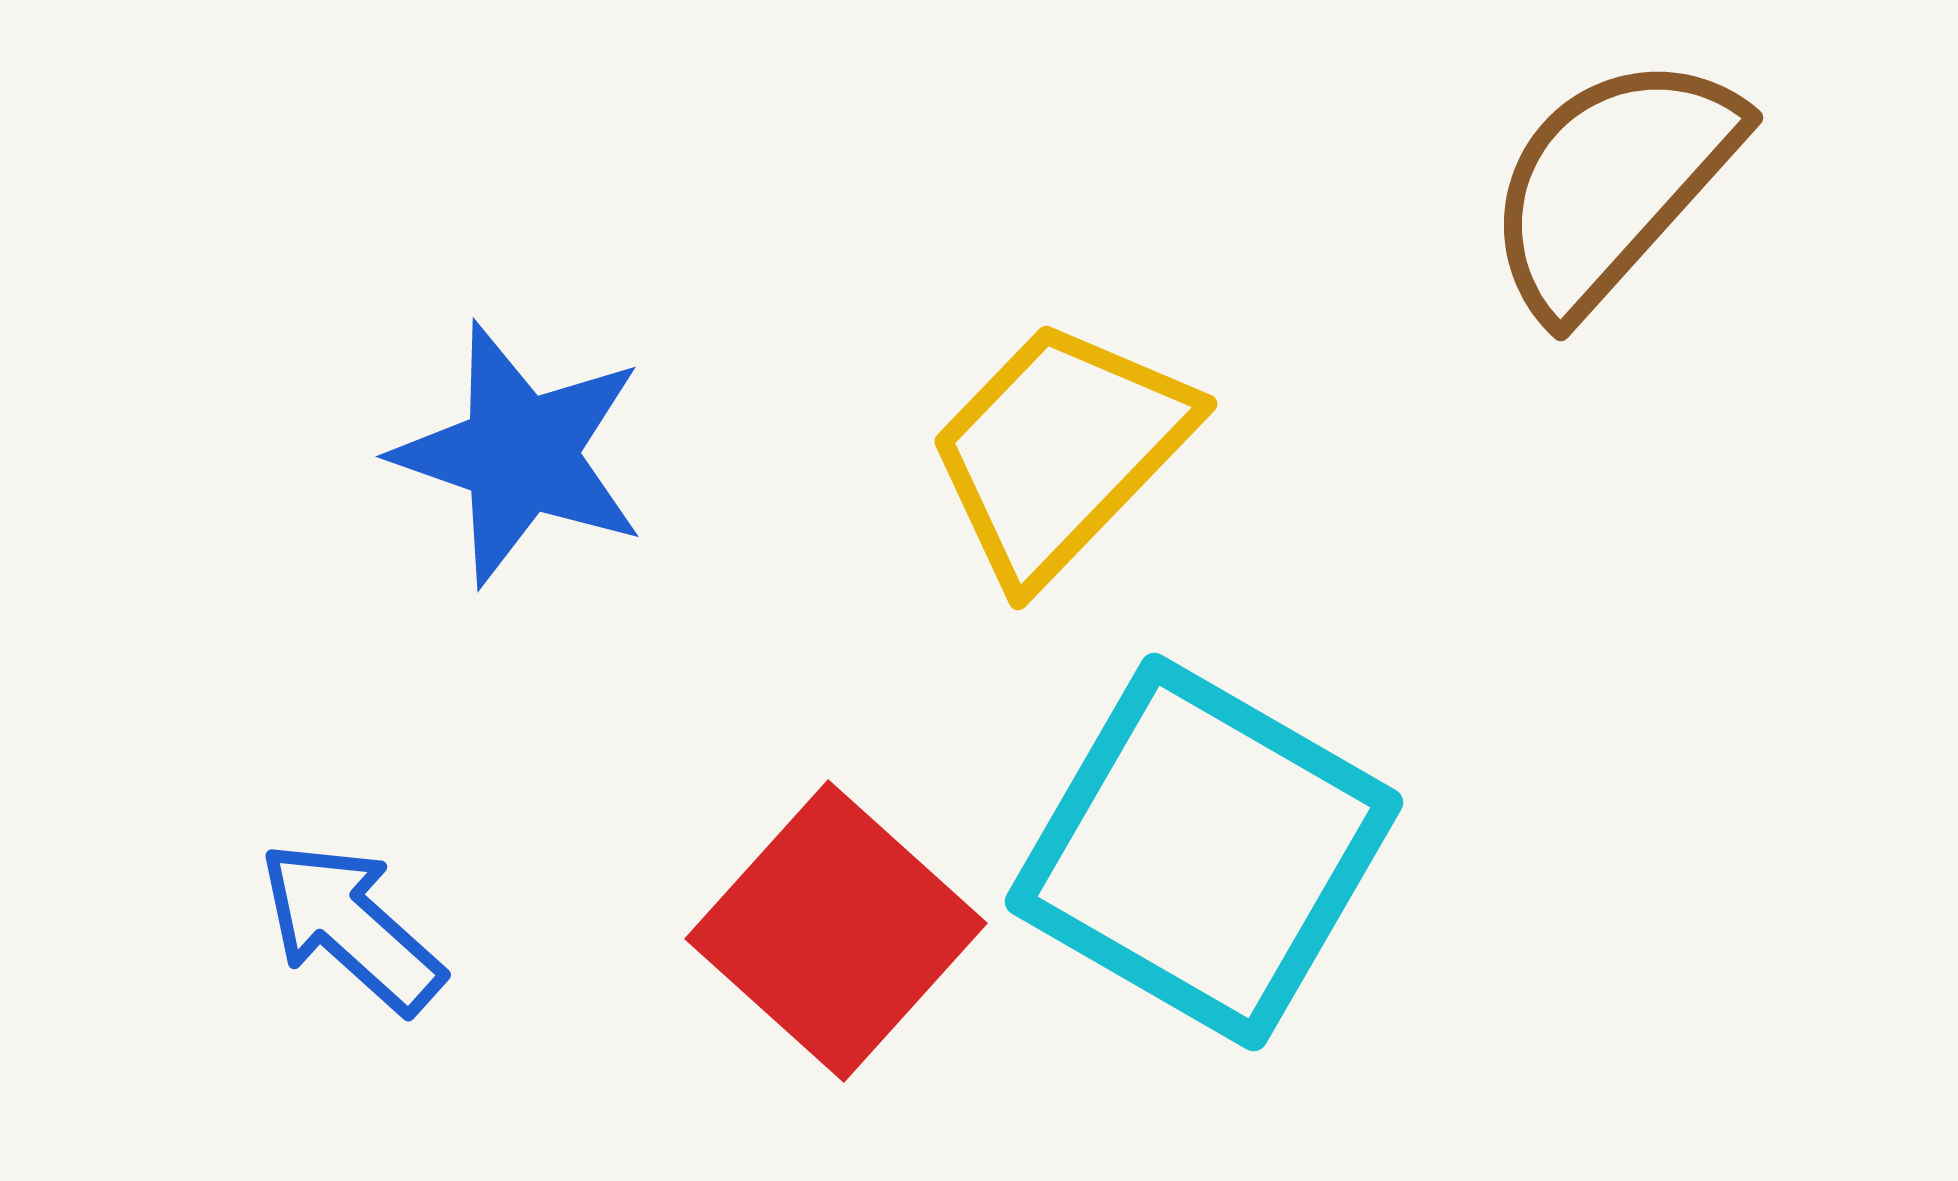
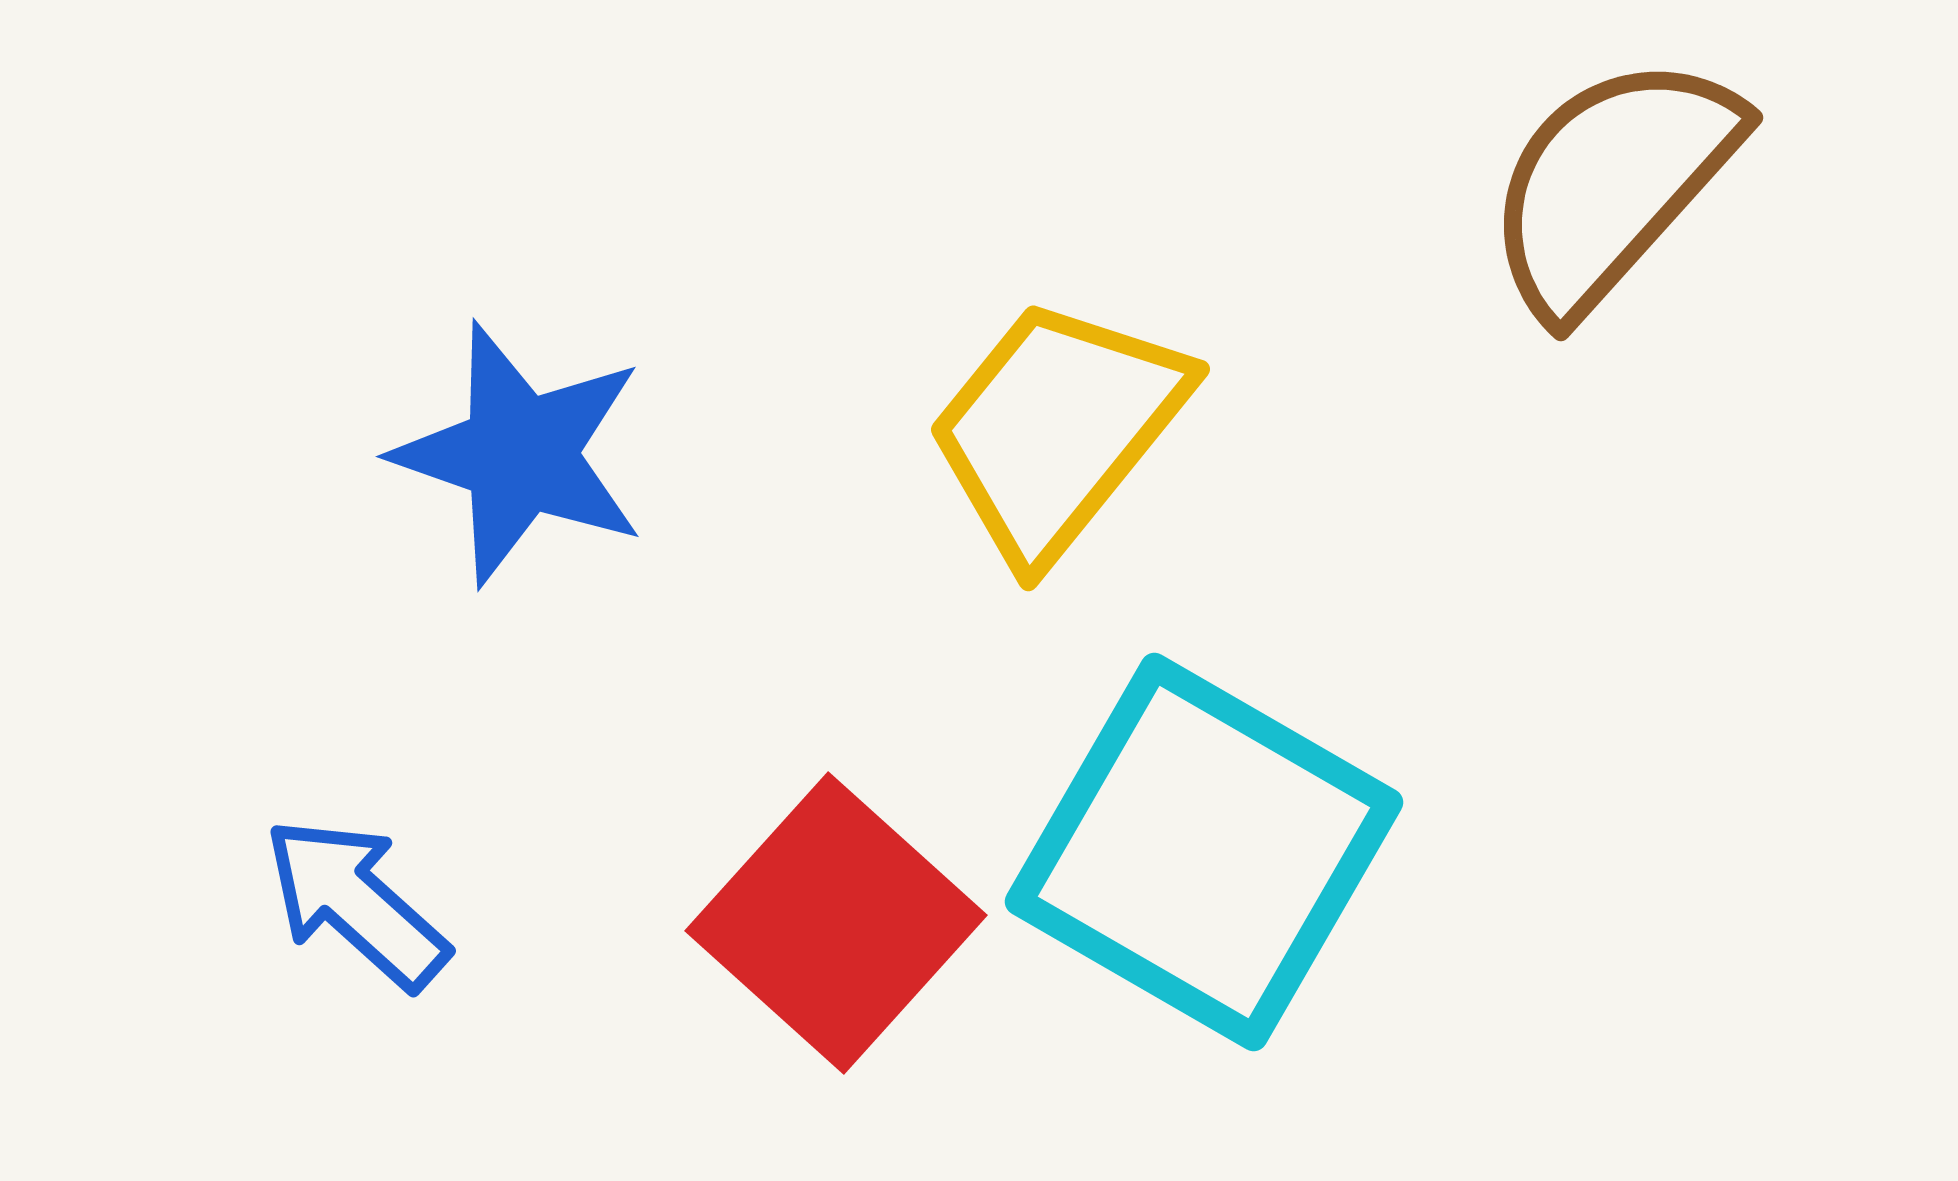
yellow trapezoid: moved 3 px left, 22 px up; rotated 5 degrees counterclockwise
blue arrow: moved 5 px right, 24 px up
red square: moved 8 px up
